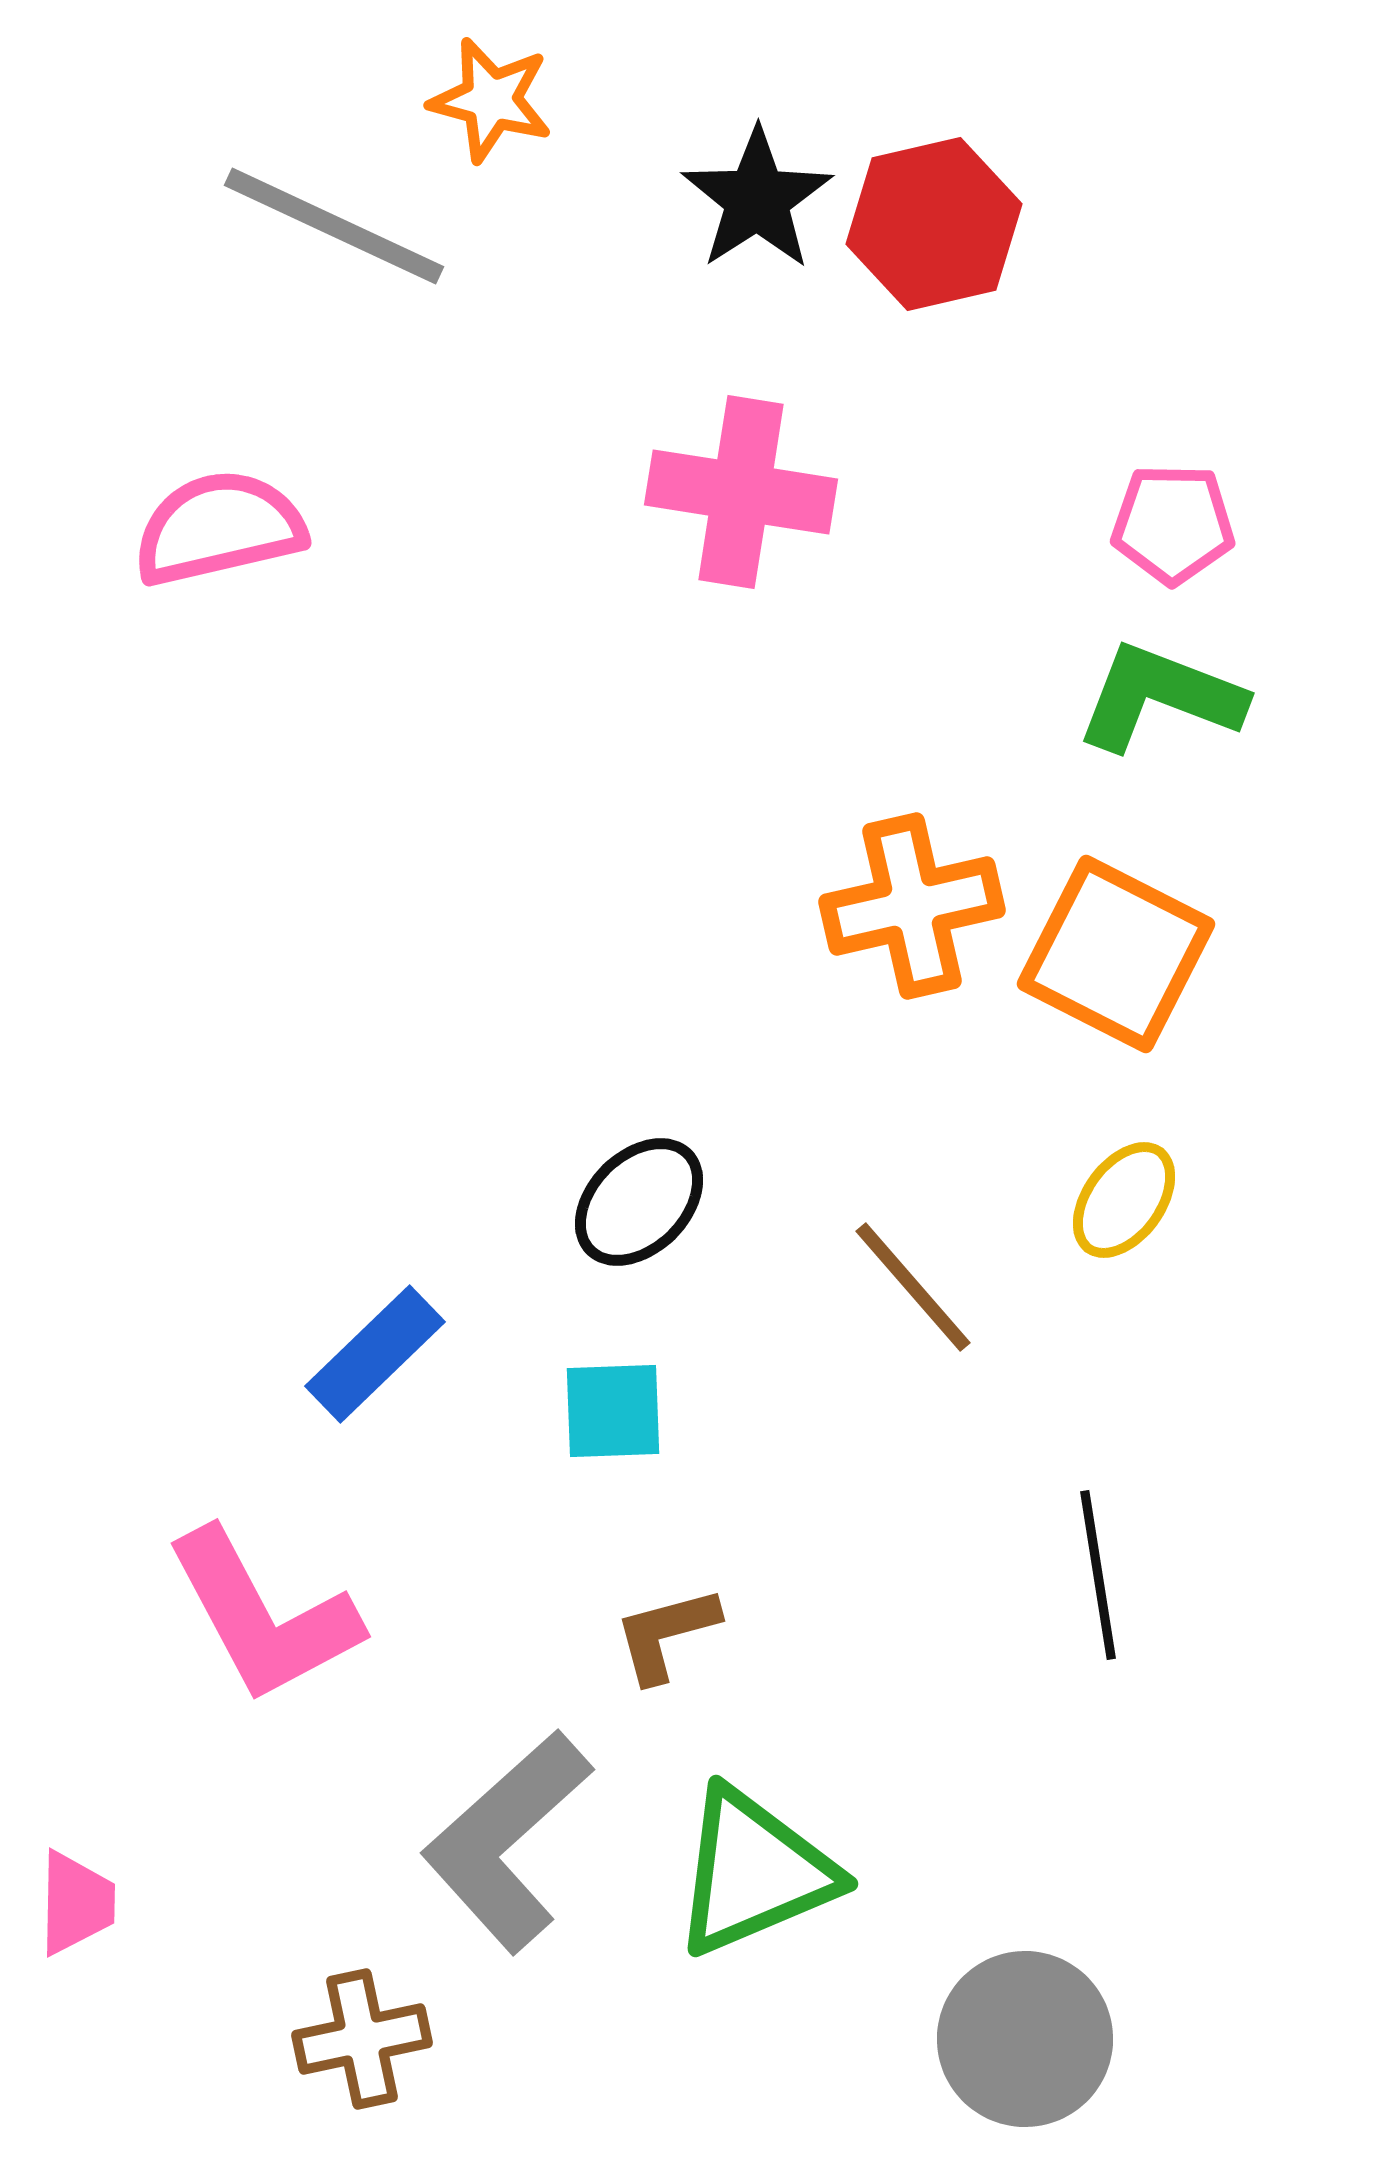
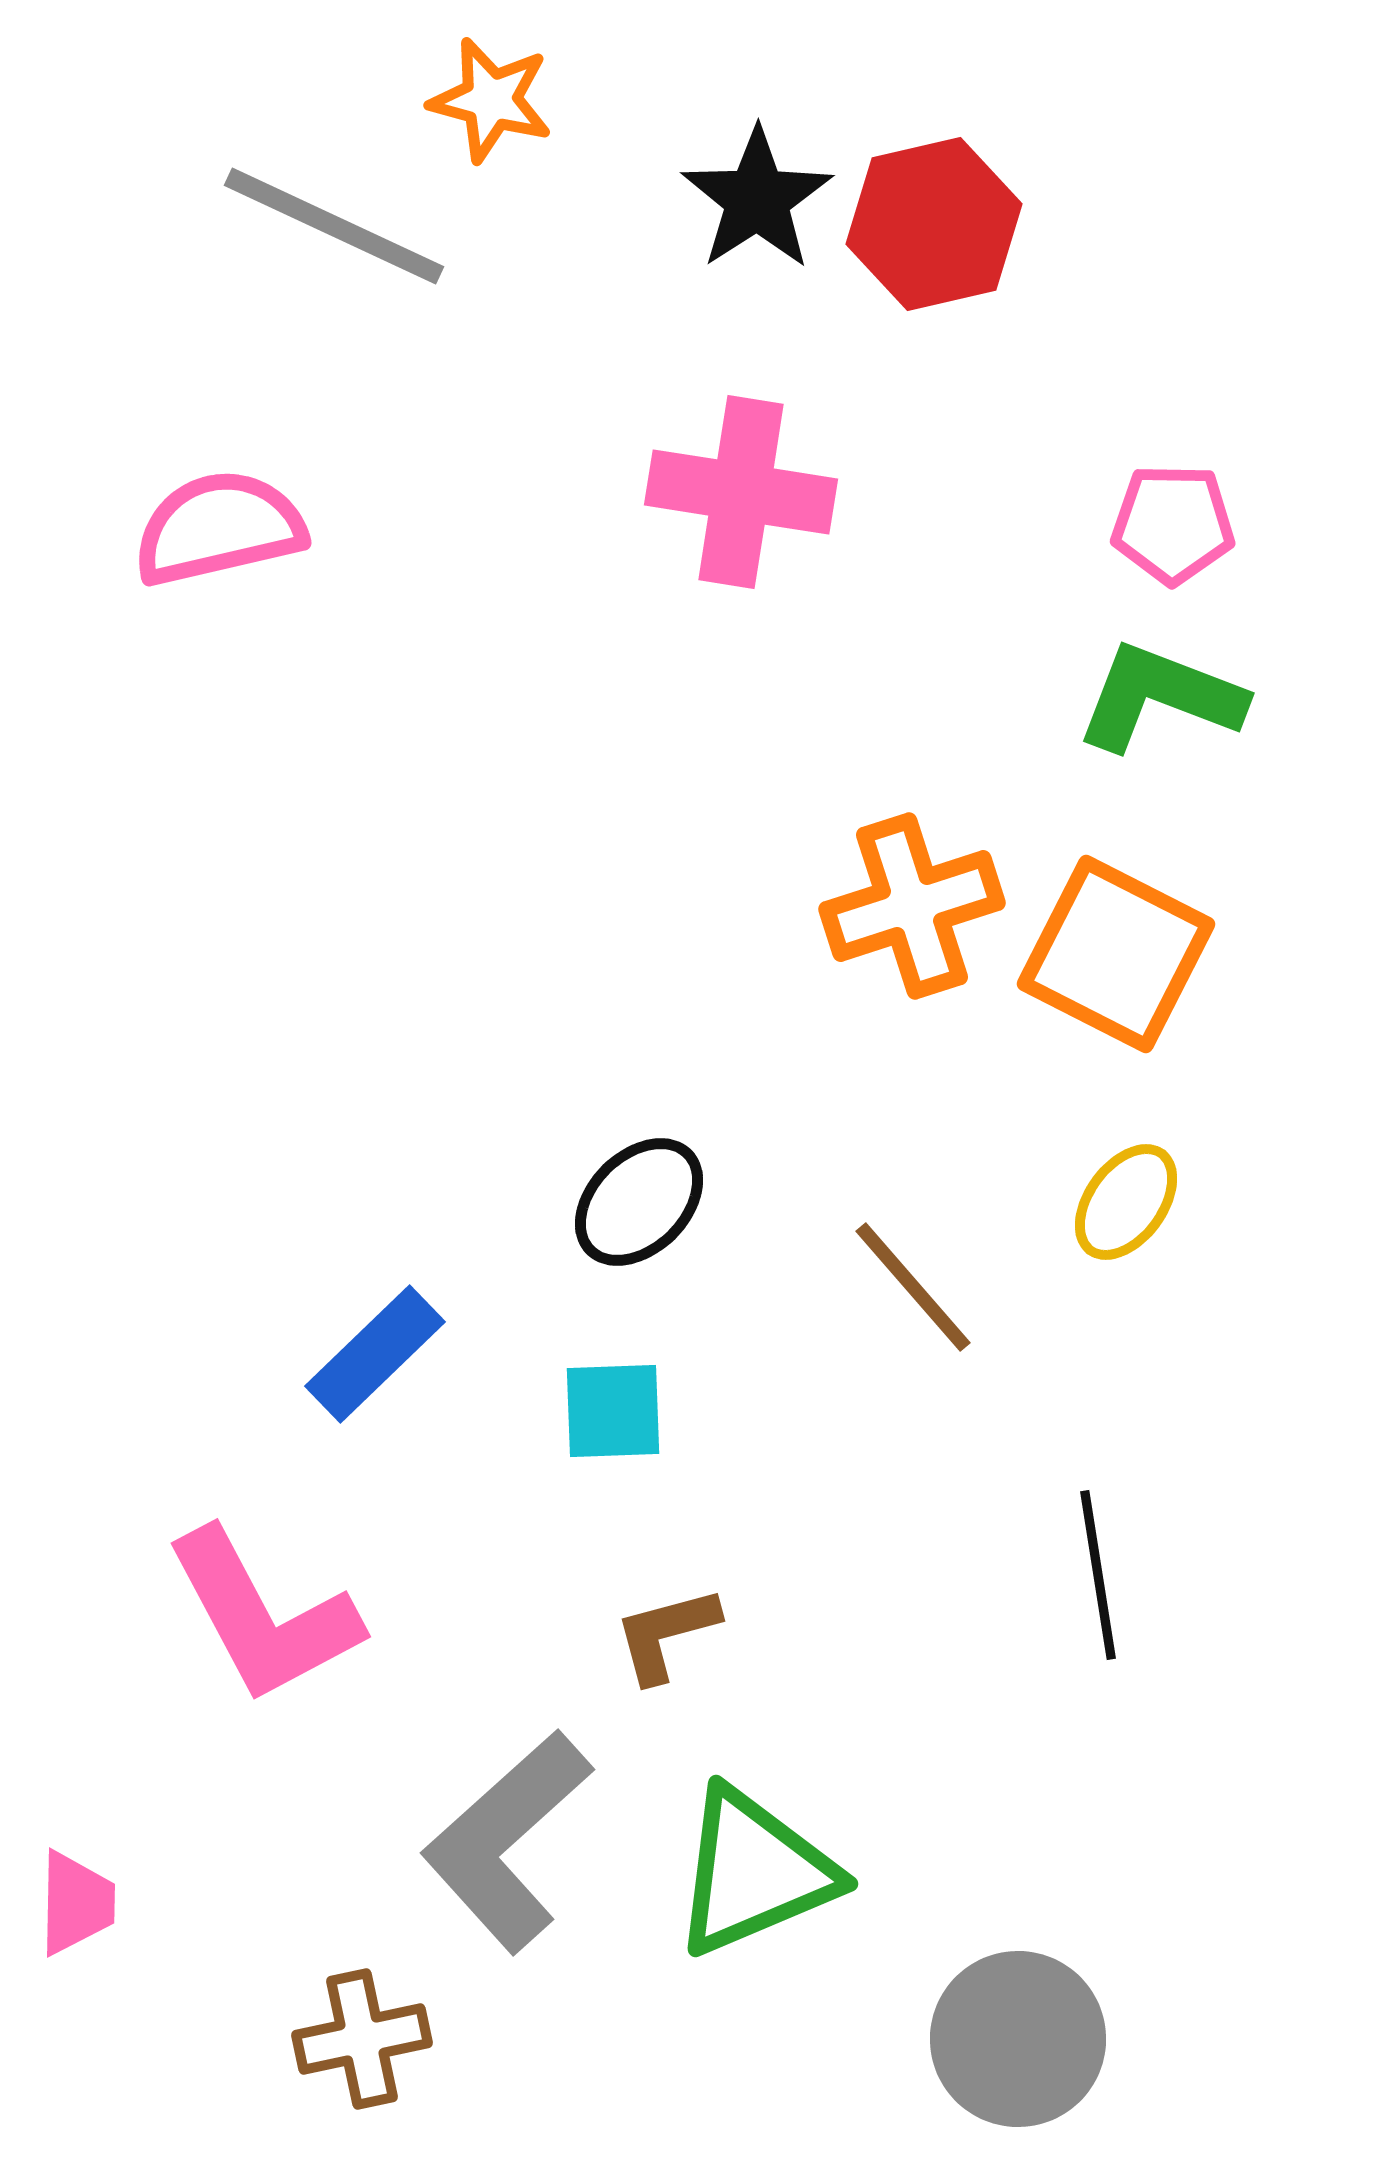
orange cross: rotated 5 degrees counterclockwise
yellow ellipse: moved 2 px right, 2 px down
gray circle: moved 7 px left
